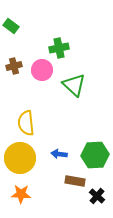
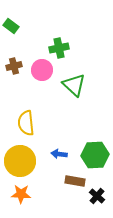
yellow circle: moved 3 px down
